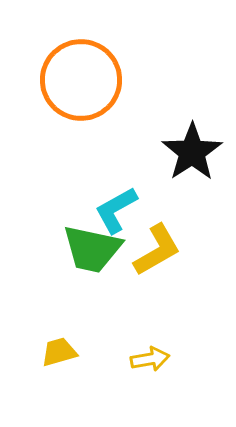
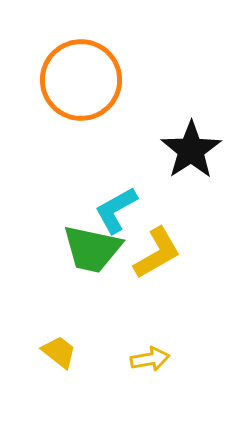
black star: moved 1 px left, 2 px up
yellow L-shape: moved 3 px down
yellow trapezoid: rotated 54 degrees clockwise
